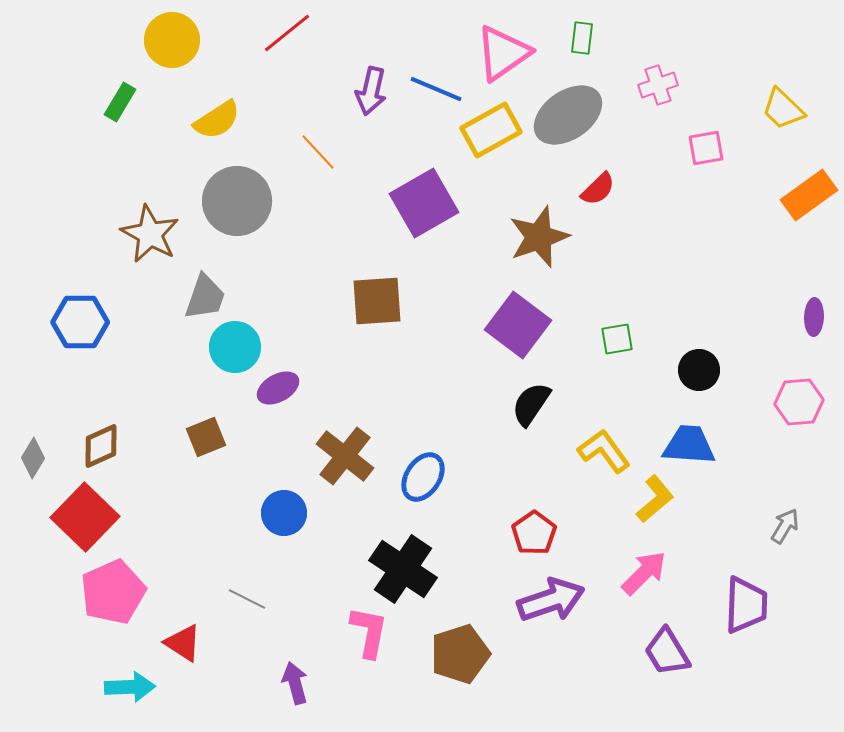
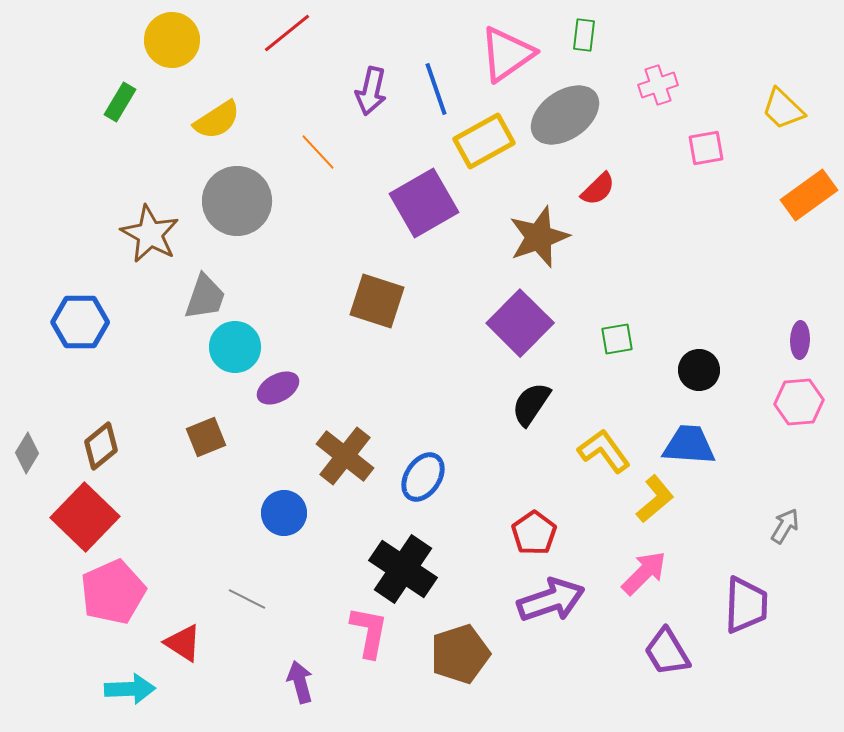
green rectangle at (582, 38): moved 2 px right, 3 px up
pink triangle at (503, 53): moved 4 px right, 1 px down
blue line at (436, 89): rotated 48 degrees clockwise
gray ellipse at (568, 115): moved 3 px left
yellow rectangle at (491, 130): moved 7 px left, 11 px down
brown square at (377, 301): rotated 22 degrees clockwise
purple ellipse at (814, 317): moved 14 px left, 23 px down
purple square at (518, 325): moved 2 px right, 2 px up; rotated 8 degrees clockwise
brown diamond at (101, 446): rotated 15 degrees counterclockwise
gray diamond at (33, 458): moved 6 px left, 5 px up
purple arrow at (295, 683): moved 5 px right, 1 px up
cyan arrow at (130, 687): moved 2 px down
